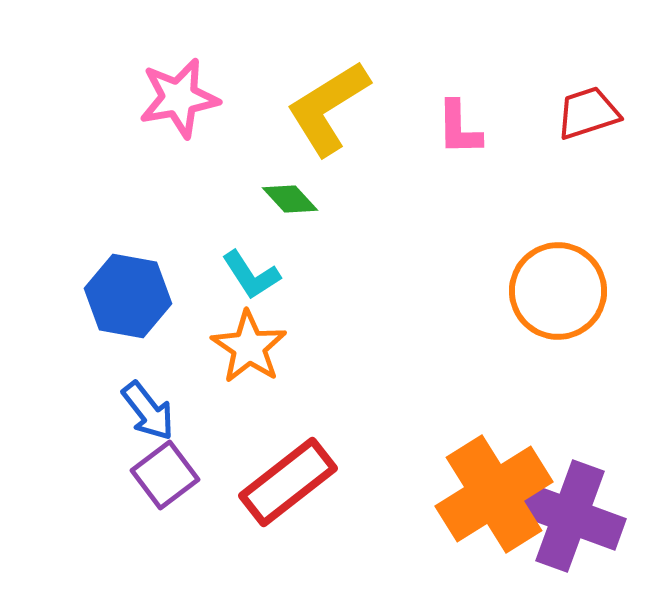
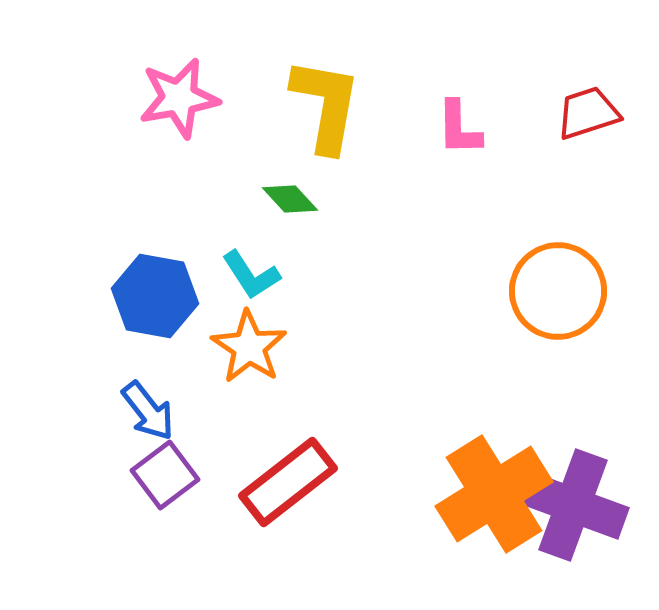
yellow L-shape: moved 2 px left, 3 px up; rotated 132 degrees clockwise
blue hexagon: moved 27 px right
purple cross: moved 3 px right, 11 px up
